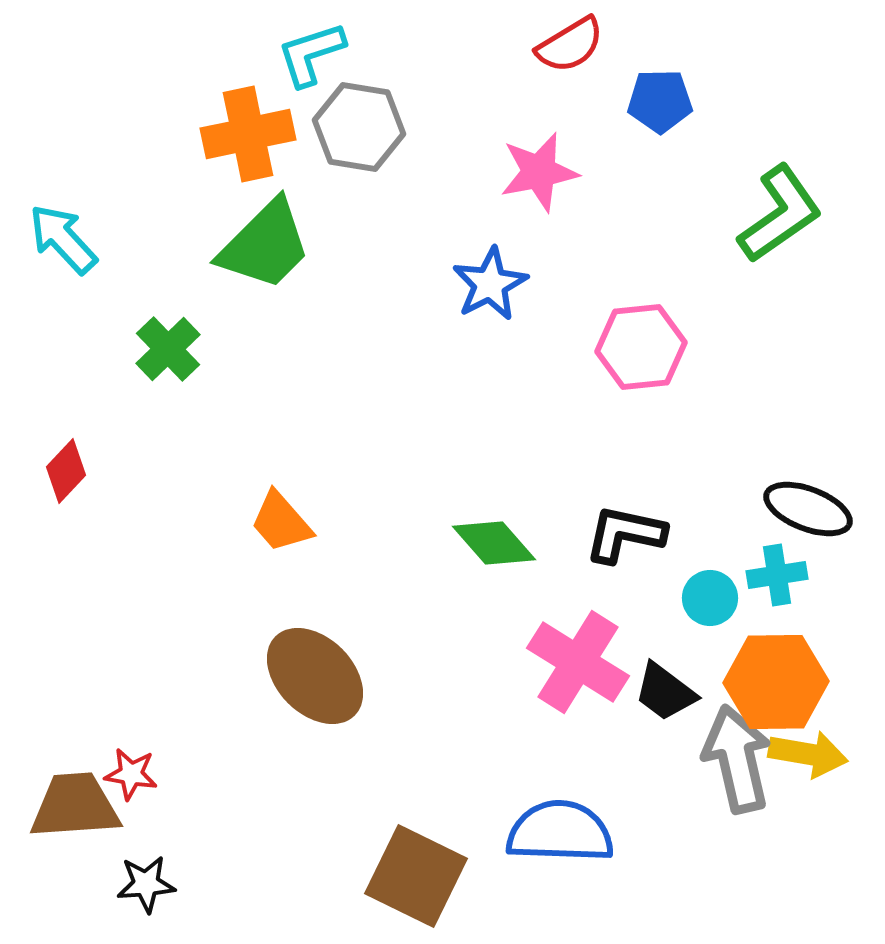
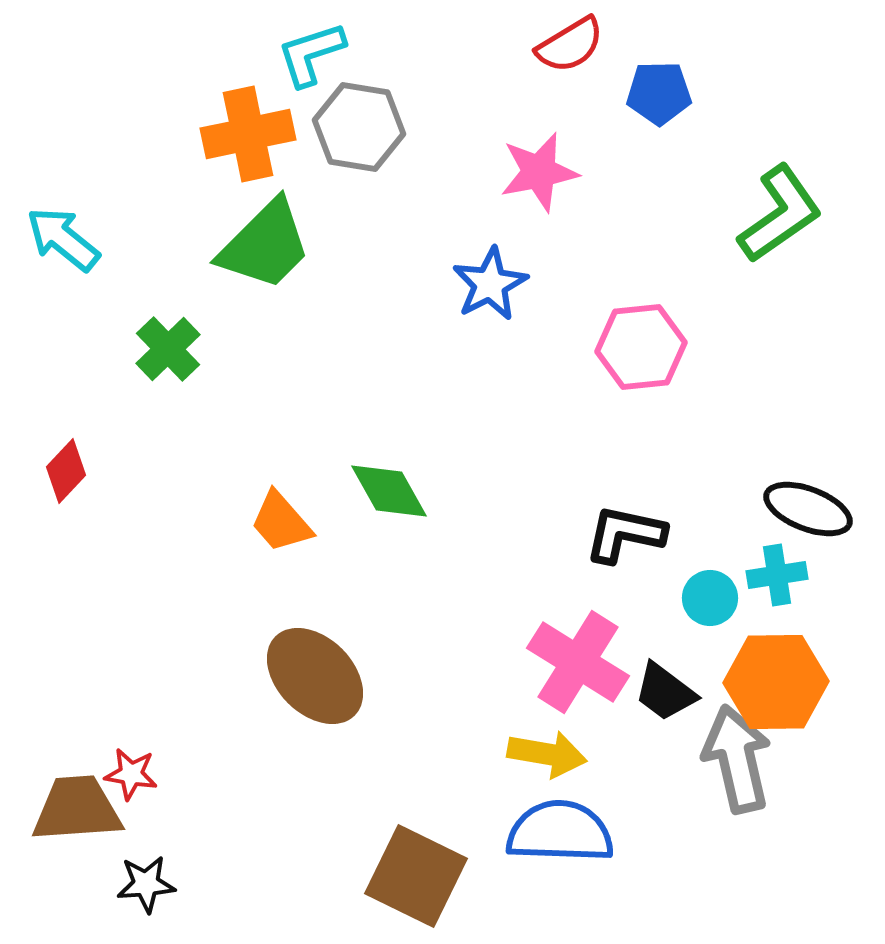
blue pentagon: moved 1 px left, 8 px up
cyan arrow: rotated 8 degrees counterclockwise
green diamond: moved 105 px left, 52 px up; rotated 12 degrees clockwise
yellow arrow: moved 261 px left
brown trapezoid: moved 2 px right, 3 px down
